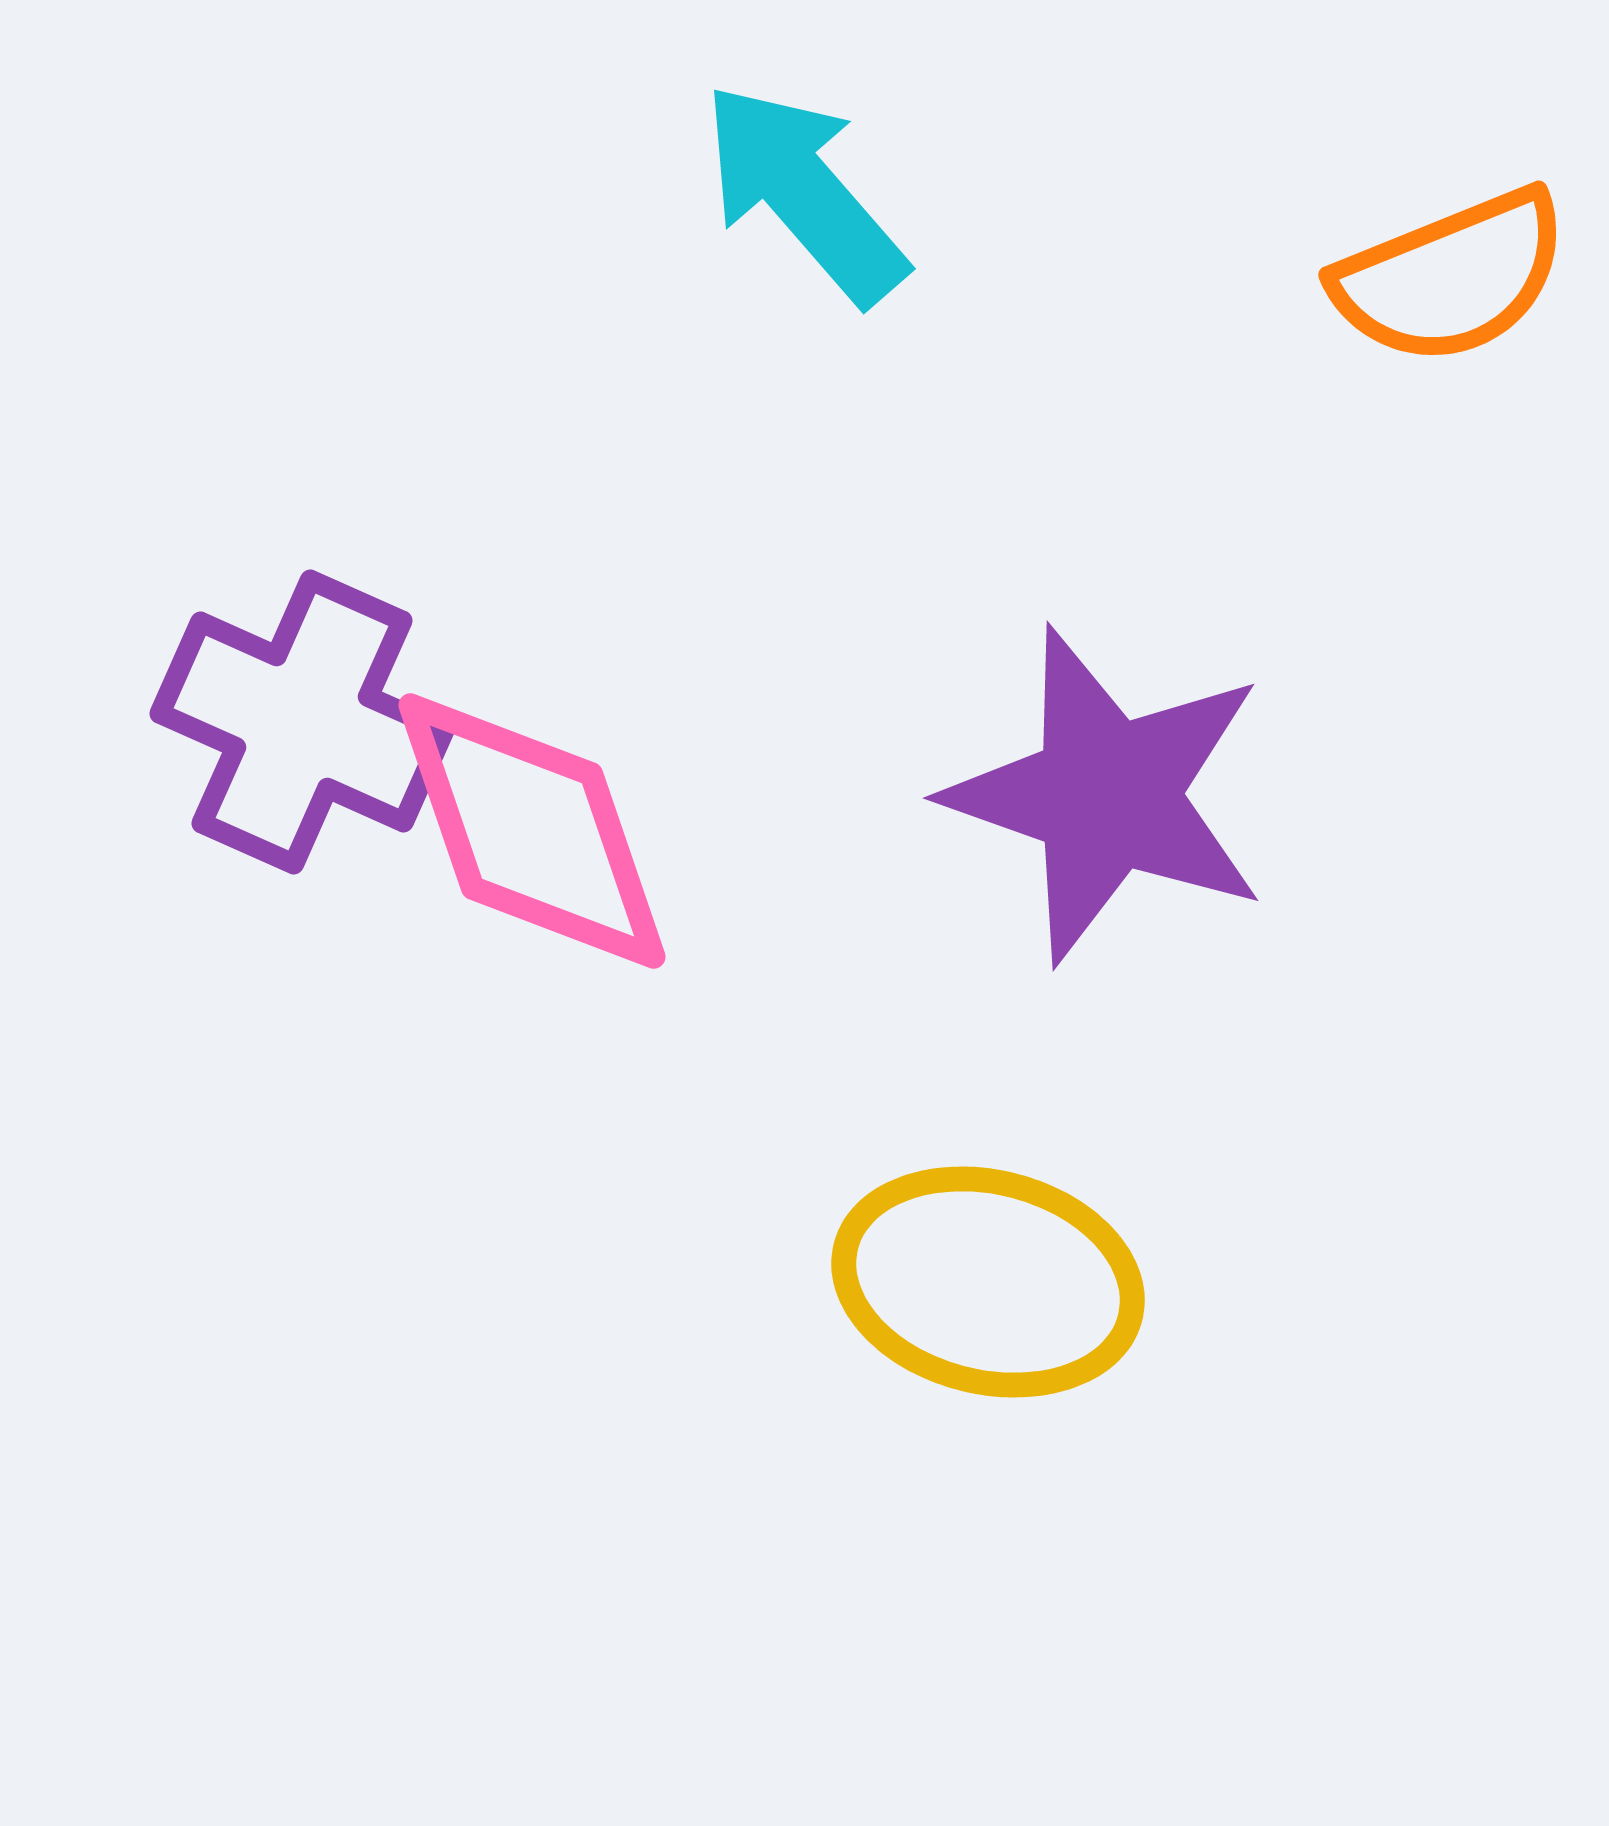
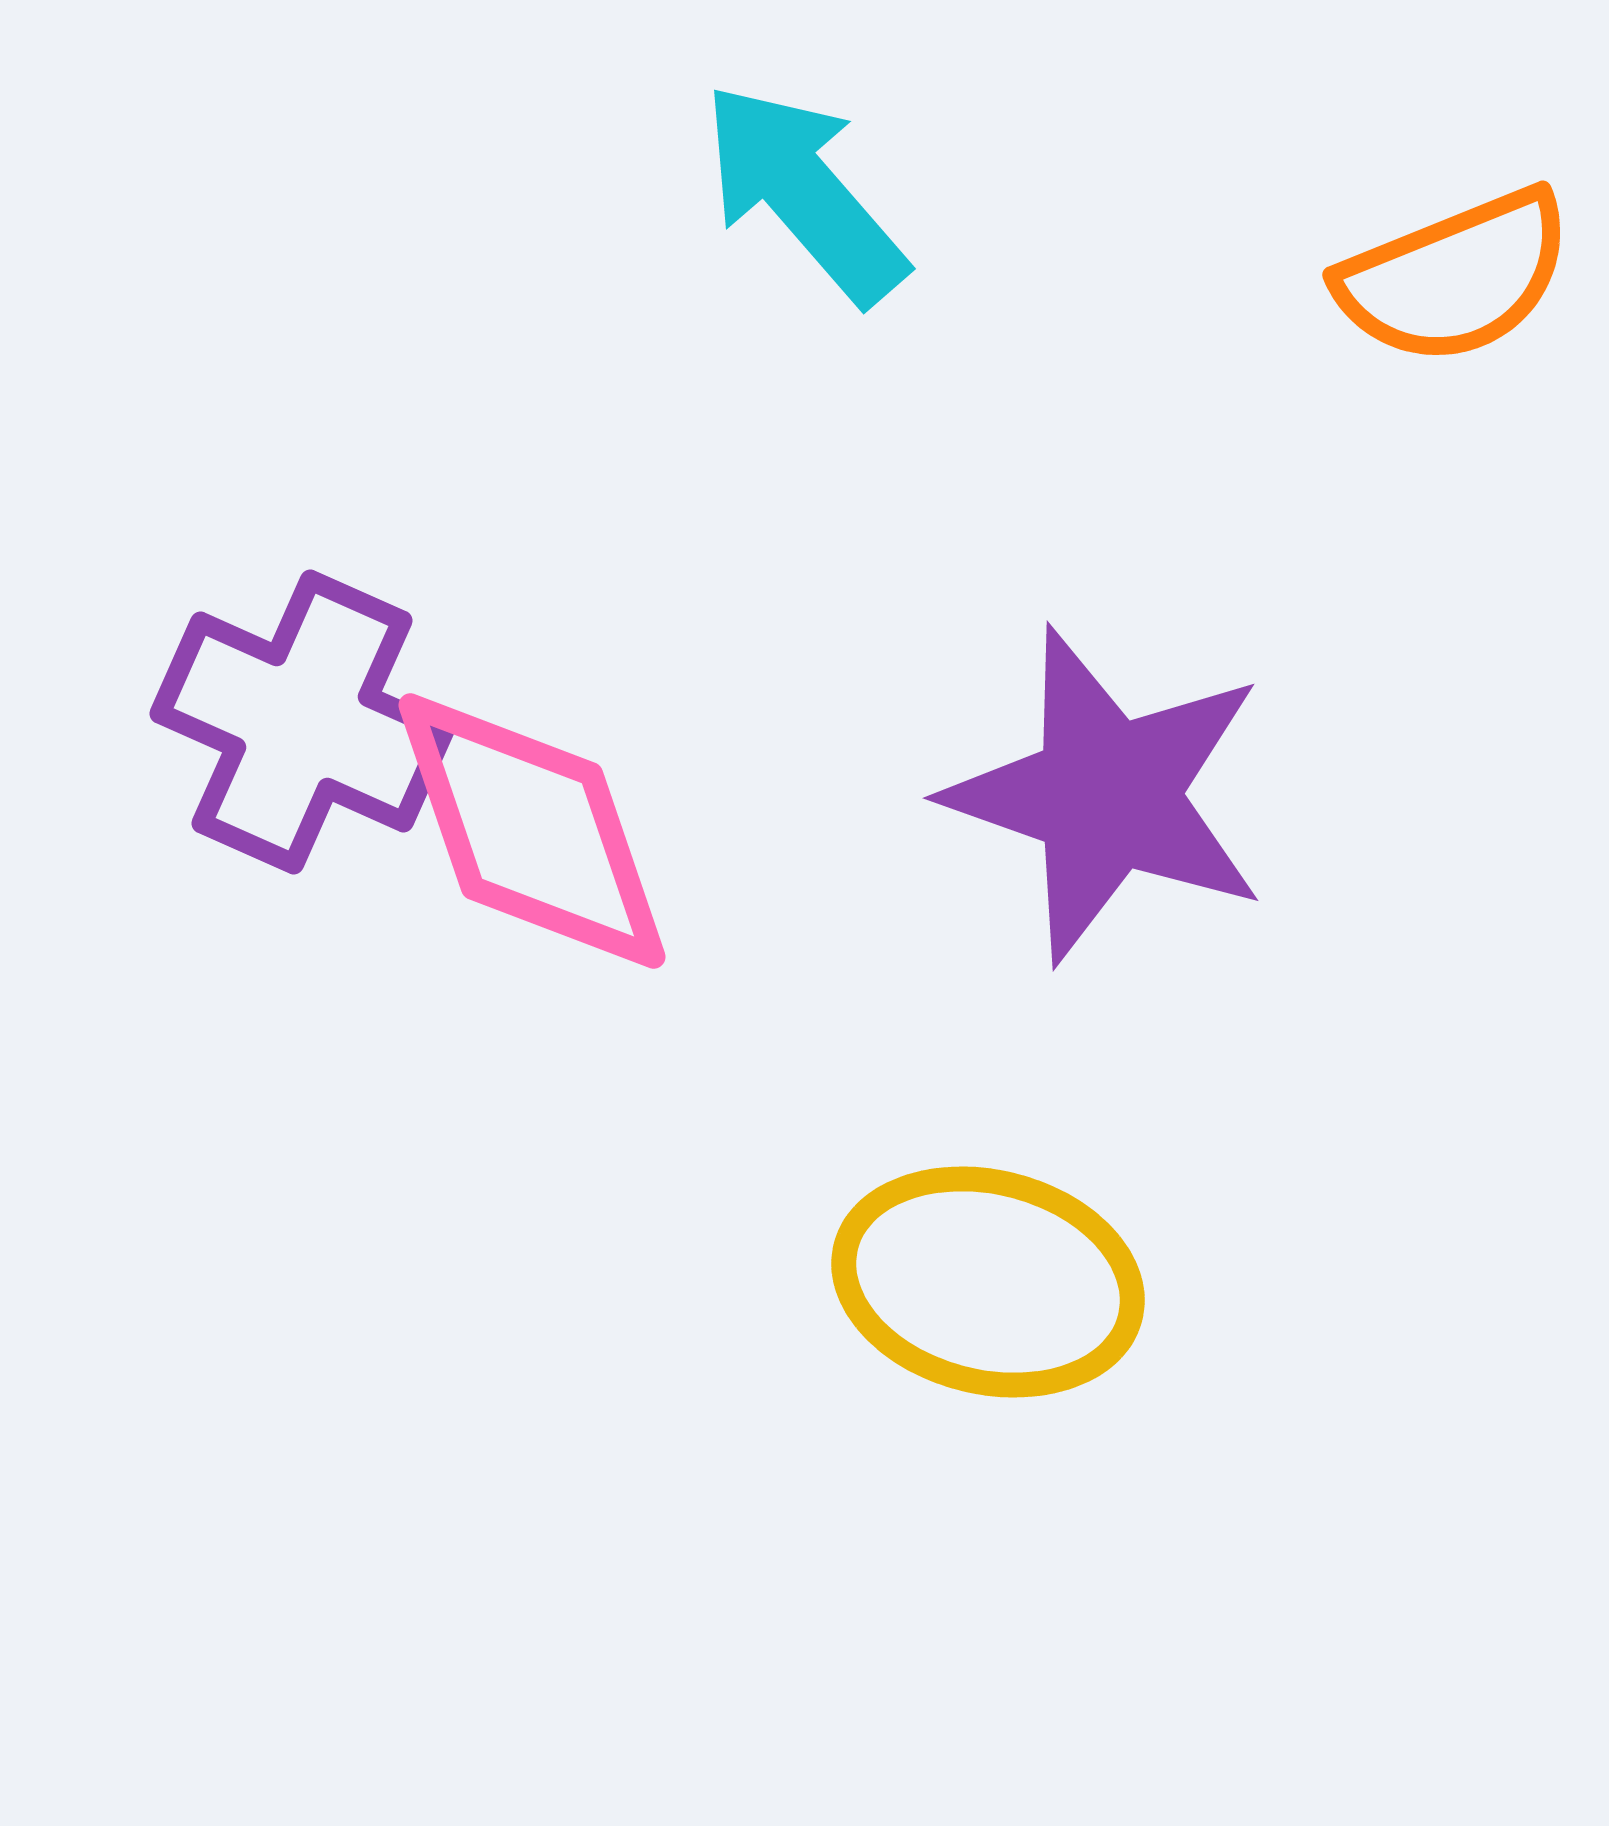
orange semicircle: moved 4 px right
